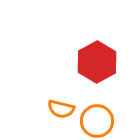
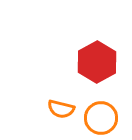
orange circle: moved 4 px right, 3 px up
